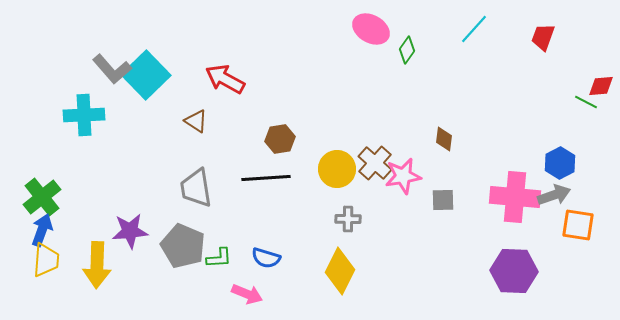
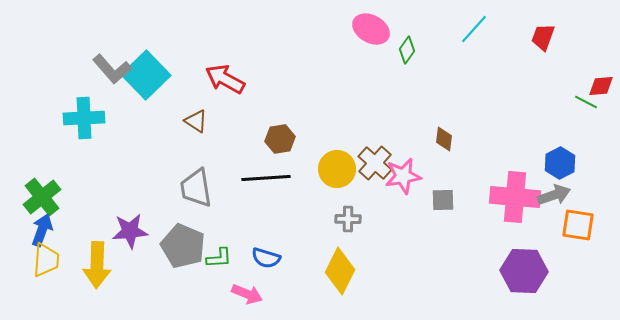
cyan cross: moved 3 px down
purple hexagon: moved 10 px right
